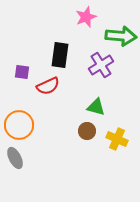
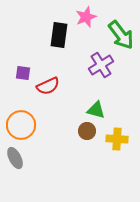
green arrow: moved 1 px up; rotated 48 degrees clockwise
black rectangle: moved 1 px left, 20 px up
purple square: moved 1 px right, 1 px down
green triangle: moved 3 px down
orange circle: moved 2 px right
yellow cross: rotated 20 degrees counterclockwise
